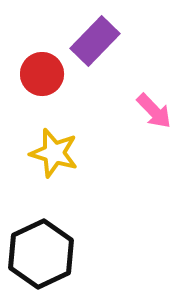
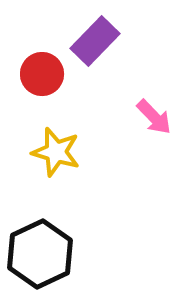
pink arrow: moved 6 px down
yellow star: moved 2 px right, 1 px up
black hexagon: moved 1 px left
